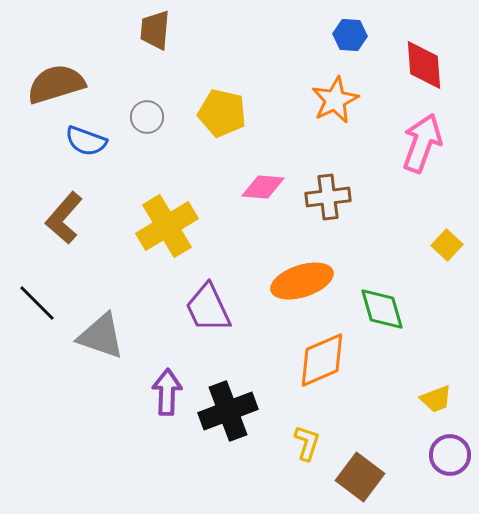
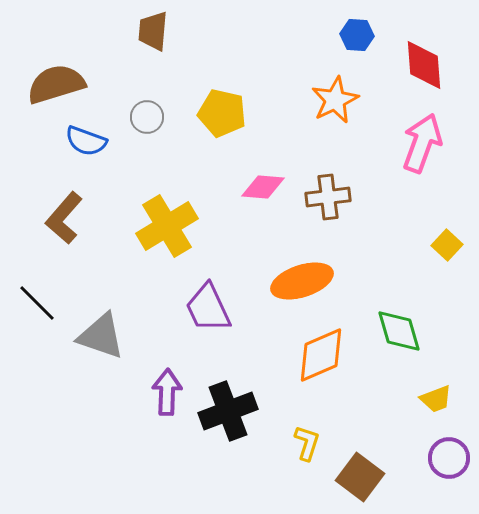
brown trapezoid: moved 2 px left, 1 px down
blue hexagon: moved 7 px right
green diamond: moved 17 px right, 22 px down
orange diamond: moved 1 px left, 5 px up
purple circle: moved 1 px left, 3 px down
